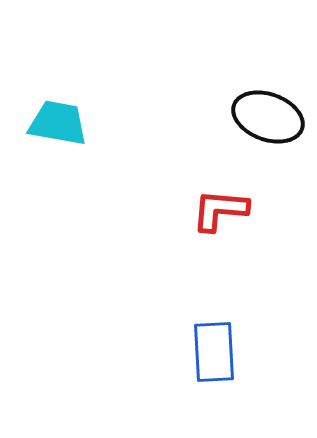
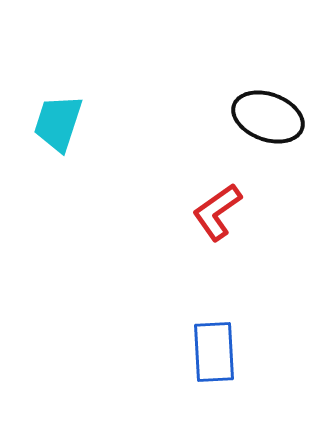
cyan trapezoid: rotated 82 degrees counterclockwise
red L-shape: moved 3 px left, 2 px down; rotated 40 degrees counterclockwise
